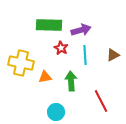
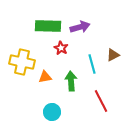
green rectangle: moved 1 px left, 1 px down
purple arrow: moved 1 px left, 3 px up
cyan line: moved 7 px right, 9 px down; rotated 12 degrees counterclockwise
yellow cross: moved 1 px right, 1 px up
cyan circle: moved 4 px left
